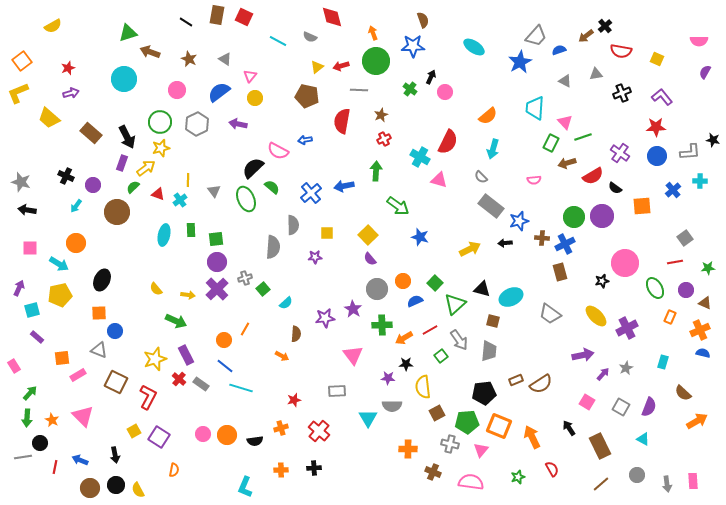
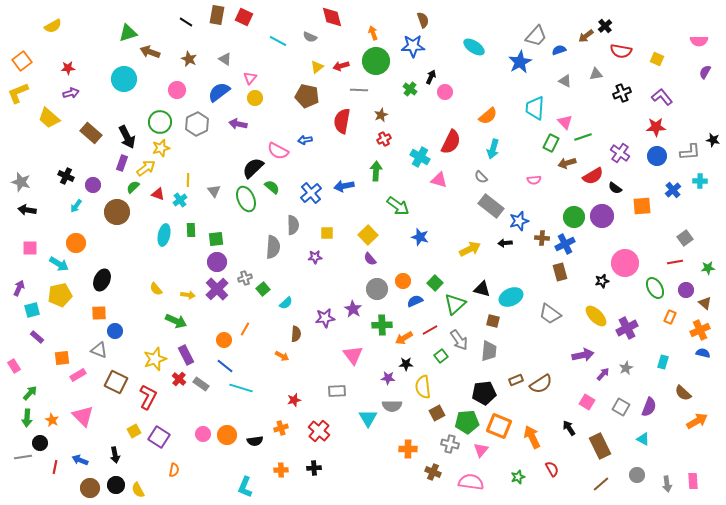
red star at (68, 68): rotated 16 degrees clockwise
pink triangle at (250, 76): moved 2 px down
red semicircle at (448, 142): moved 3 px right
brown triangle at (705, 303): rotated 16 degrees clockwise
